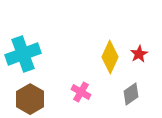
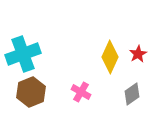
red star: moved 1 px left
gray diamond: moved 1 px right
brown hexagon: moved 1 px right, 7 px up; rotated 8 degrees clockwise
